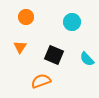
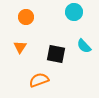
cyan circle: moved 2 px right, 10 px up
black square: moved 2 px right, 1 px up; rotated 12 degrees counterclockwise
cyan semicircle: moved 3 px left, 13 px up
orange semicircle: moved 2 px left, 1 px up
